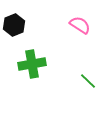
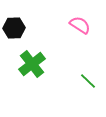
black hexagon: moved 3 px down; rotated 20 degrees clockwise
green cross: rotated 28 degrees counterclockwise
